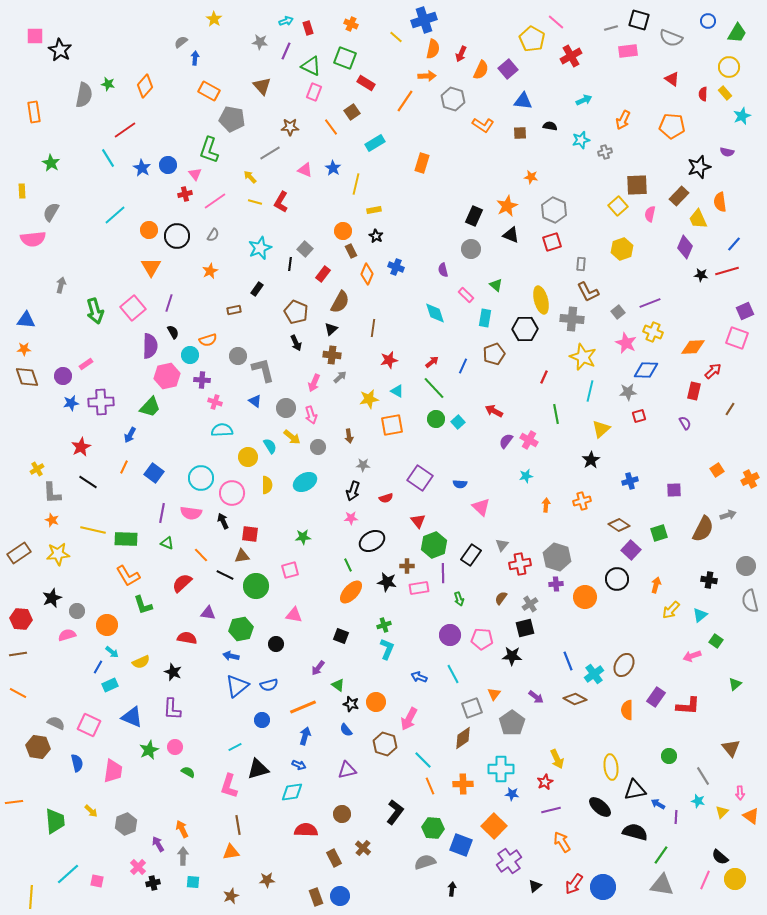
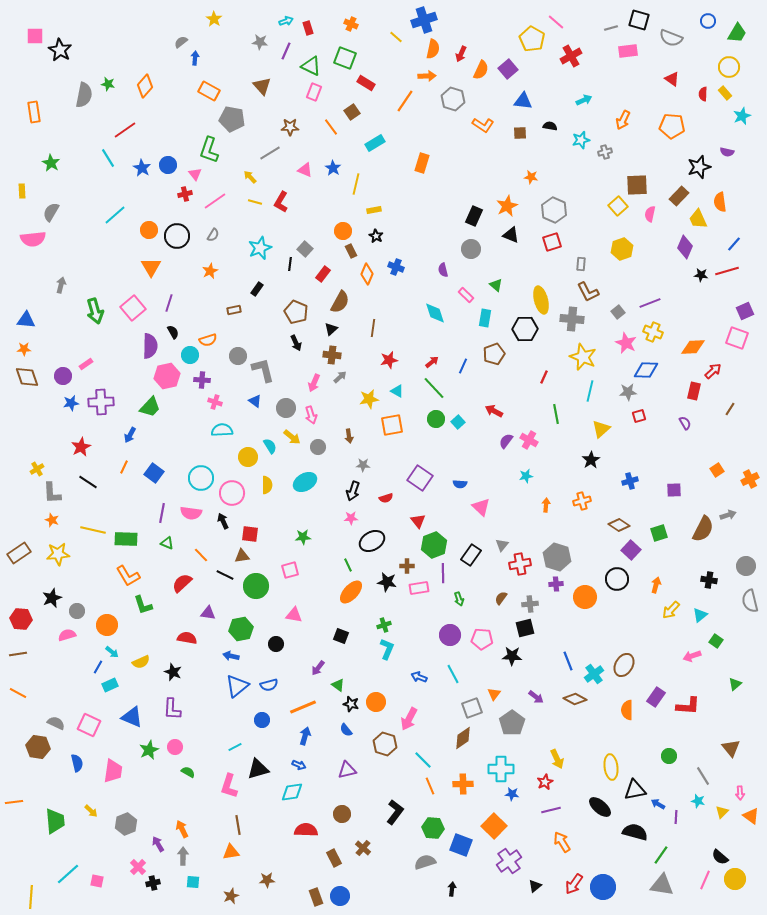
gray cross at (530, 604): rotated 28 degrees clockwise
